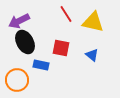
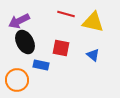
red line: rotated 42 degrees counterclockwise
blue triangle: moved 1 px right
